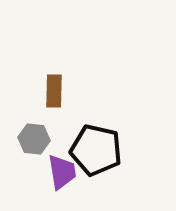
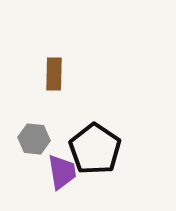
brown rectangle: moved 17 px up
black pentagon: moved 1 px left, 1 px up; rotated 21 degrees clockwise
